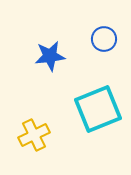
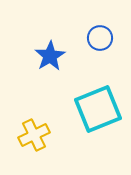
blue circle: moved 4 px left, 1 px up
blue star: rotated 24 degrees counterclockwise
